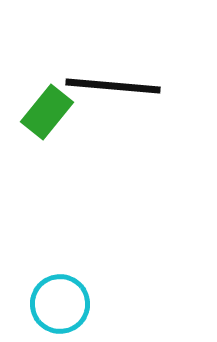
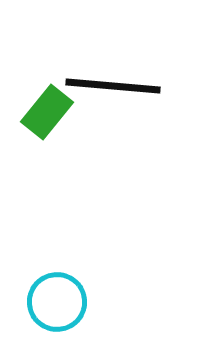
cyan circle: moved 3 px left, 2 px up
